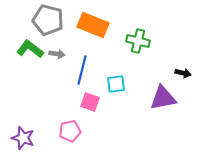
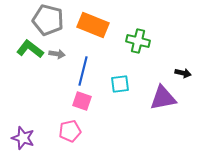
blue line: moved 1 px right, 1 px down
cyan square: moved 4 px right
pink square: moved 8 px left, 1 px up
